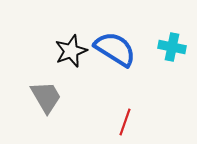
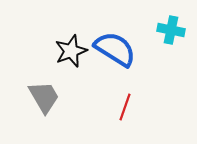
cyan cross: moved 1 px left, 17 px up
gray trapezoid: moved 2 px left
red line: moved 15 px up
